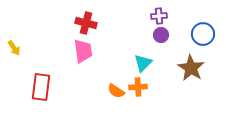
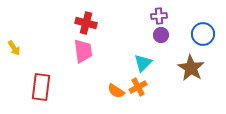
orange cross: rotated 24 degrees counterclockwise
